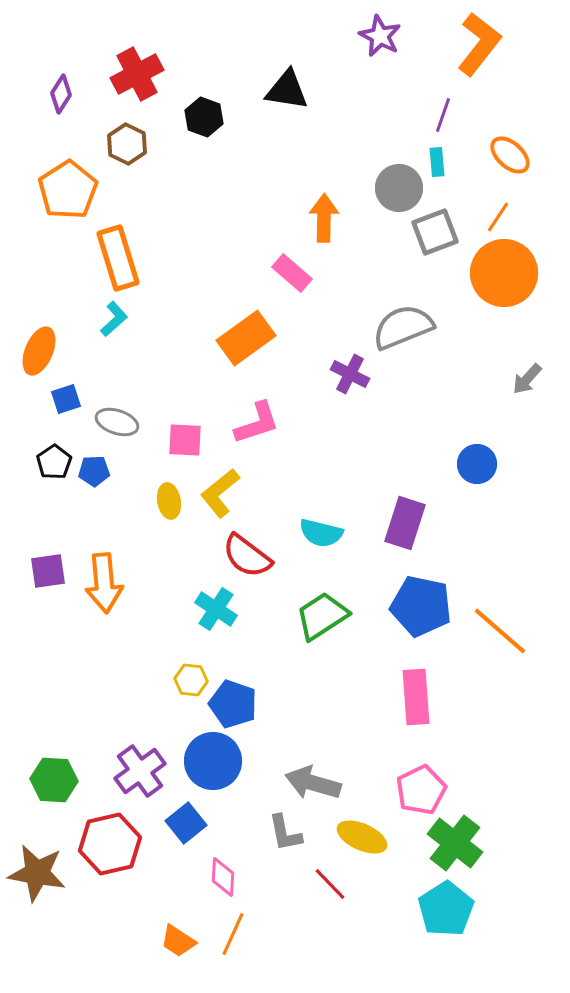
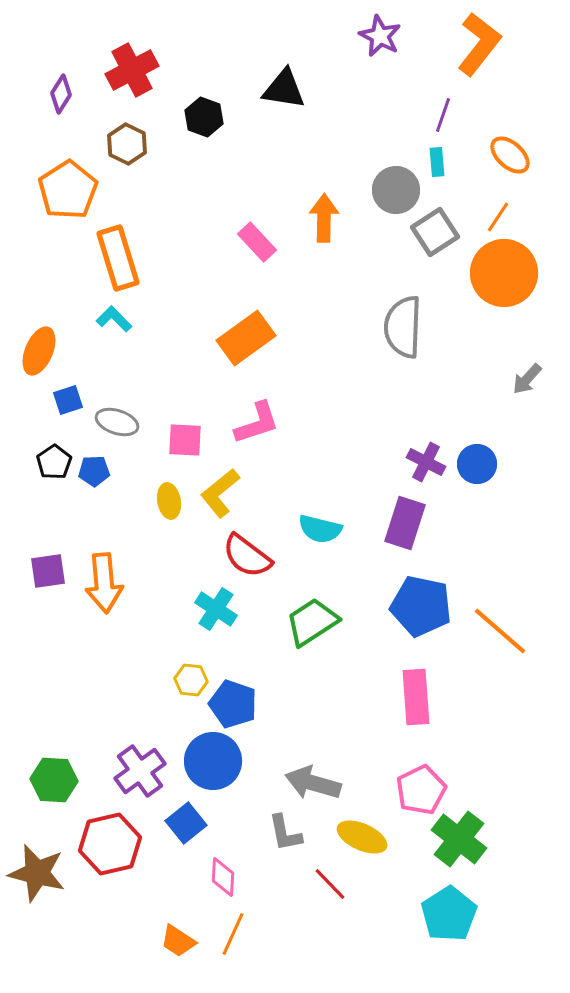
red cross at (137, 74): moved 5 px left, 4 px up
black triangle at (287, 90): moved 3 px left, 1 px up
gray circle at (399, 188): moved 3 px left, 2 px down
gray square at (435, 232): rotated 12 degrees counterclockwise
pink rectangle at (292, 273): moved 35 px left, 31 px up; rotated 6 degrees clockwise
cyan L-shape at (114, 319): rotated 93 degrees counterclockwise
gray semicircle at (403, 327): rotated 66 degrees counterclockwise
purple cross at (350, 374): moved 76 px right, 88 px down
blue square at (66, 399): moved 2 px right, 1 px down
cyan semicircle at (321, 533): moved 1 px left, 4 px up
green trapezoid at (322, 616): moved 10 px left, 6 px down
green cross at (455, 843): moved 4 px right, 4 px up
brown star at (37, 873): rotated 4 degrees clockwise
cyan pentagon at (446, 909): moved 3 px right, 5 px down
